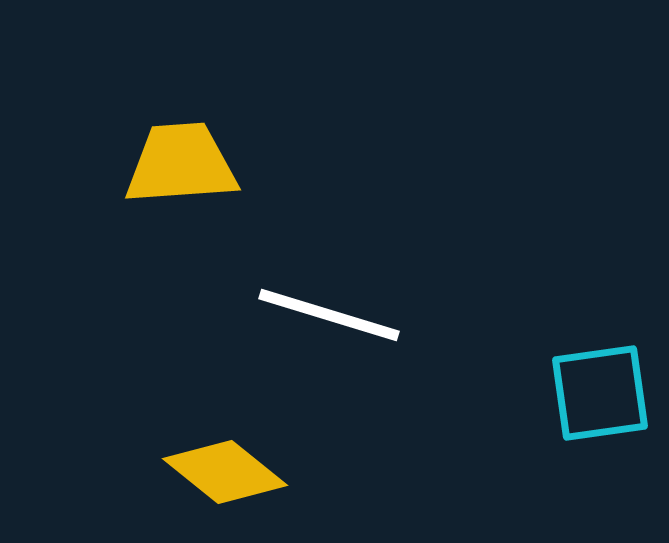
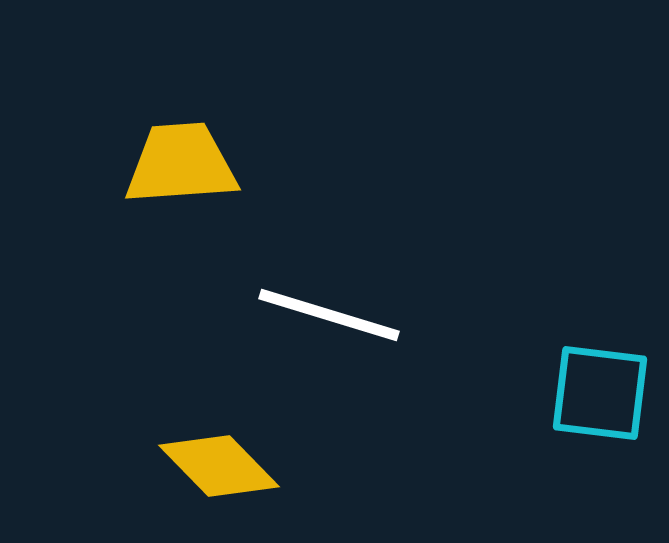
cyan square: rotated 15 degrees clockwise
yellow diamond: moved 6 px left, 6 px up; rotated 7 degrees clockwise
